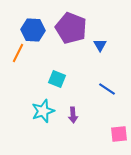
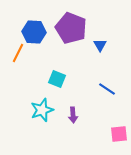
blue hexagon: moved 1 px right, 2 px down
cyan star: moved 1 px left, 1 px up
